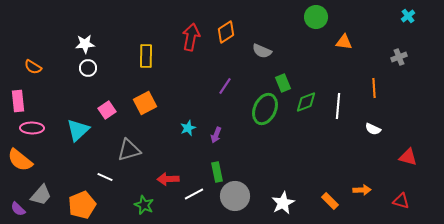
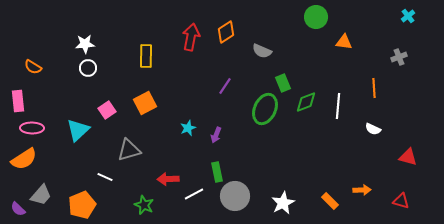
orange semicircle at (20, 160): moved 4 px right, 1 px up; rotated 72 degrees counterclockwise
